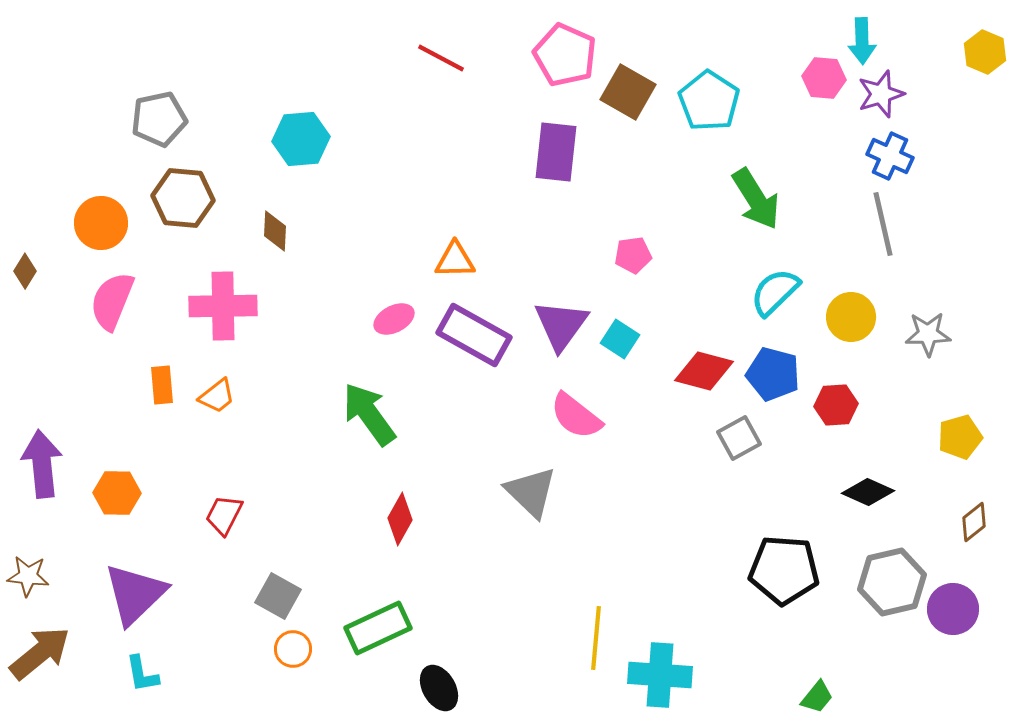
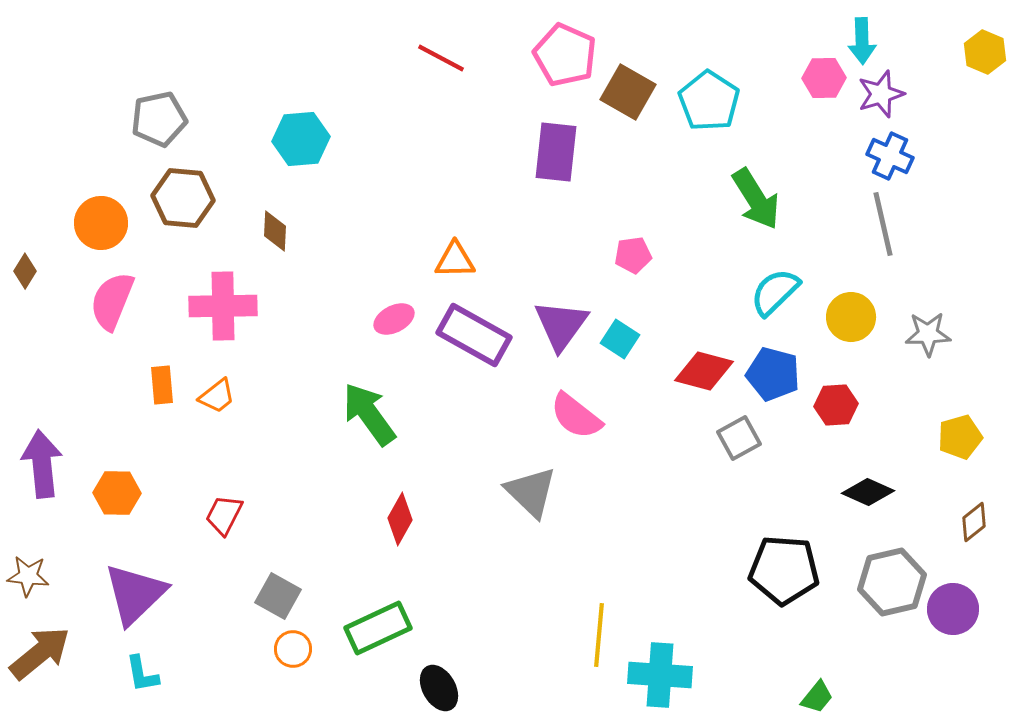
pink hexagon at (824, 78): rotated 6 degrees counterclockwise
yellow line at (596, 638): moved 3 px right, 3 px up
